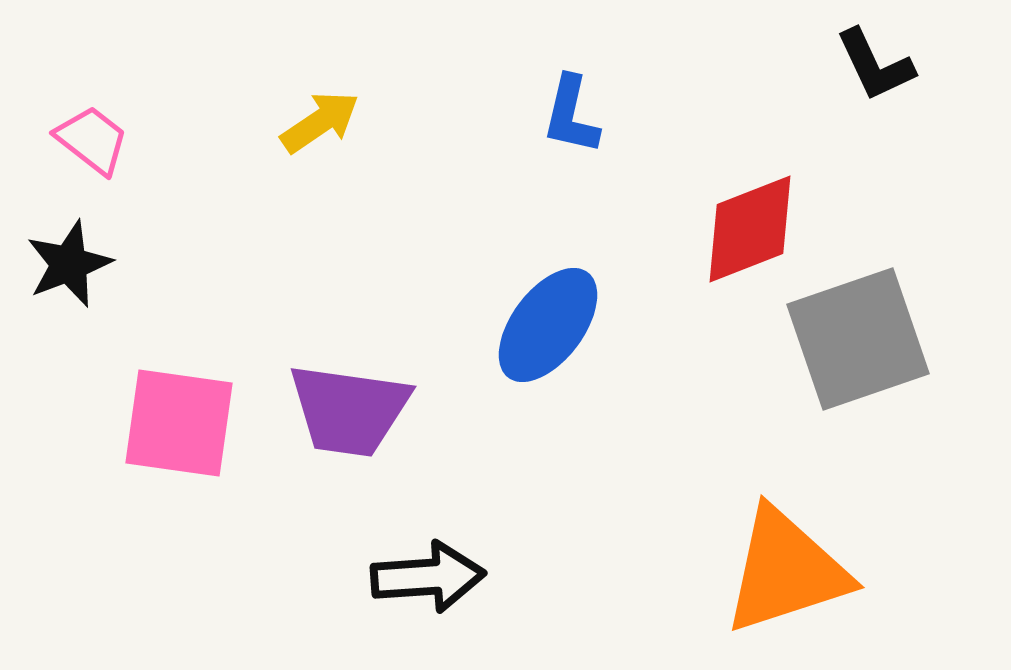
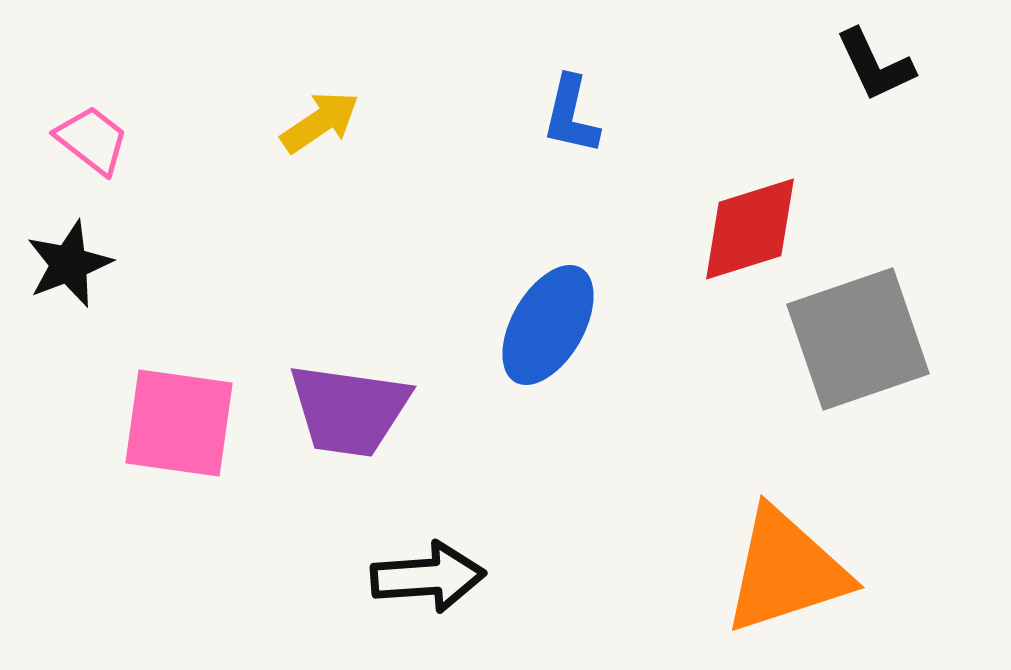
red diamond: rotated 4 degrees clockwise
blue ellipse: rotated 7 degrees counterclockwise
